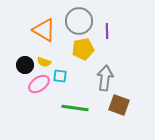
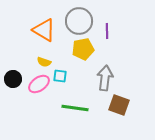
black circle: moved 12 px left, 14 px down
